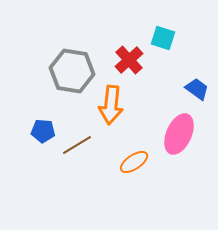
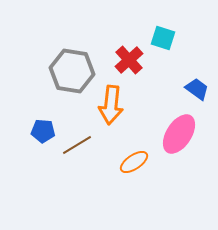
pink ellipse: rotated 9 degrees clockwise
